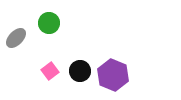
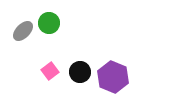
gray ellipse: moved 7 px right, 7 px up
black circle: moved 1 px down
purple hexagon: moved 2 px down
